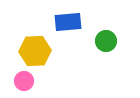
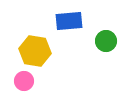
blue rectangle: moved 1 px right, 1 px up
yellow hexagon: rotated 12 degrees clockwise
